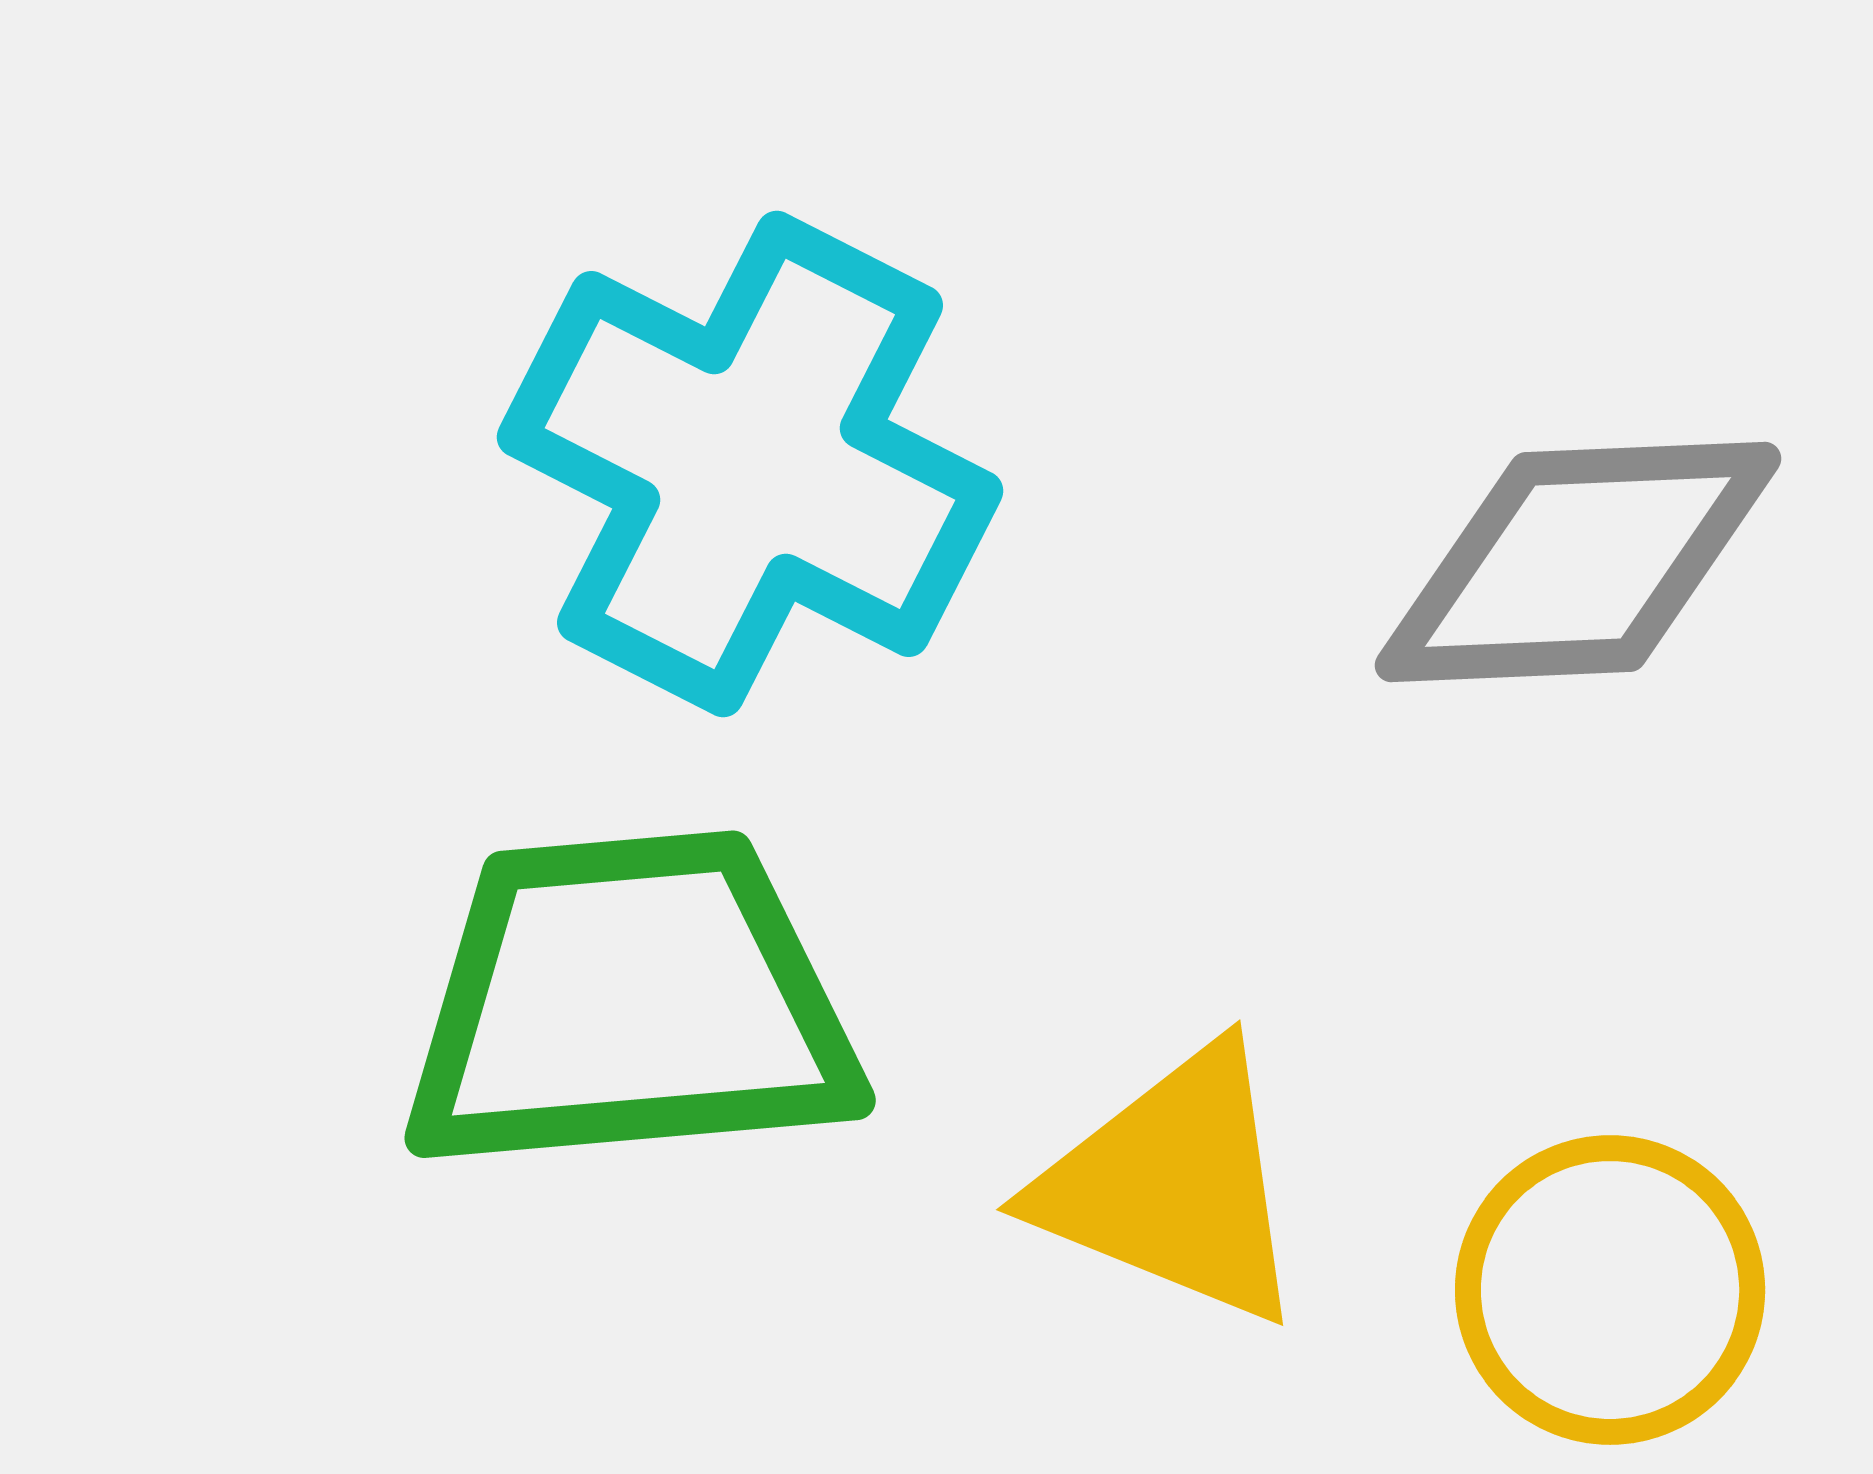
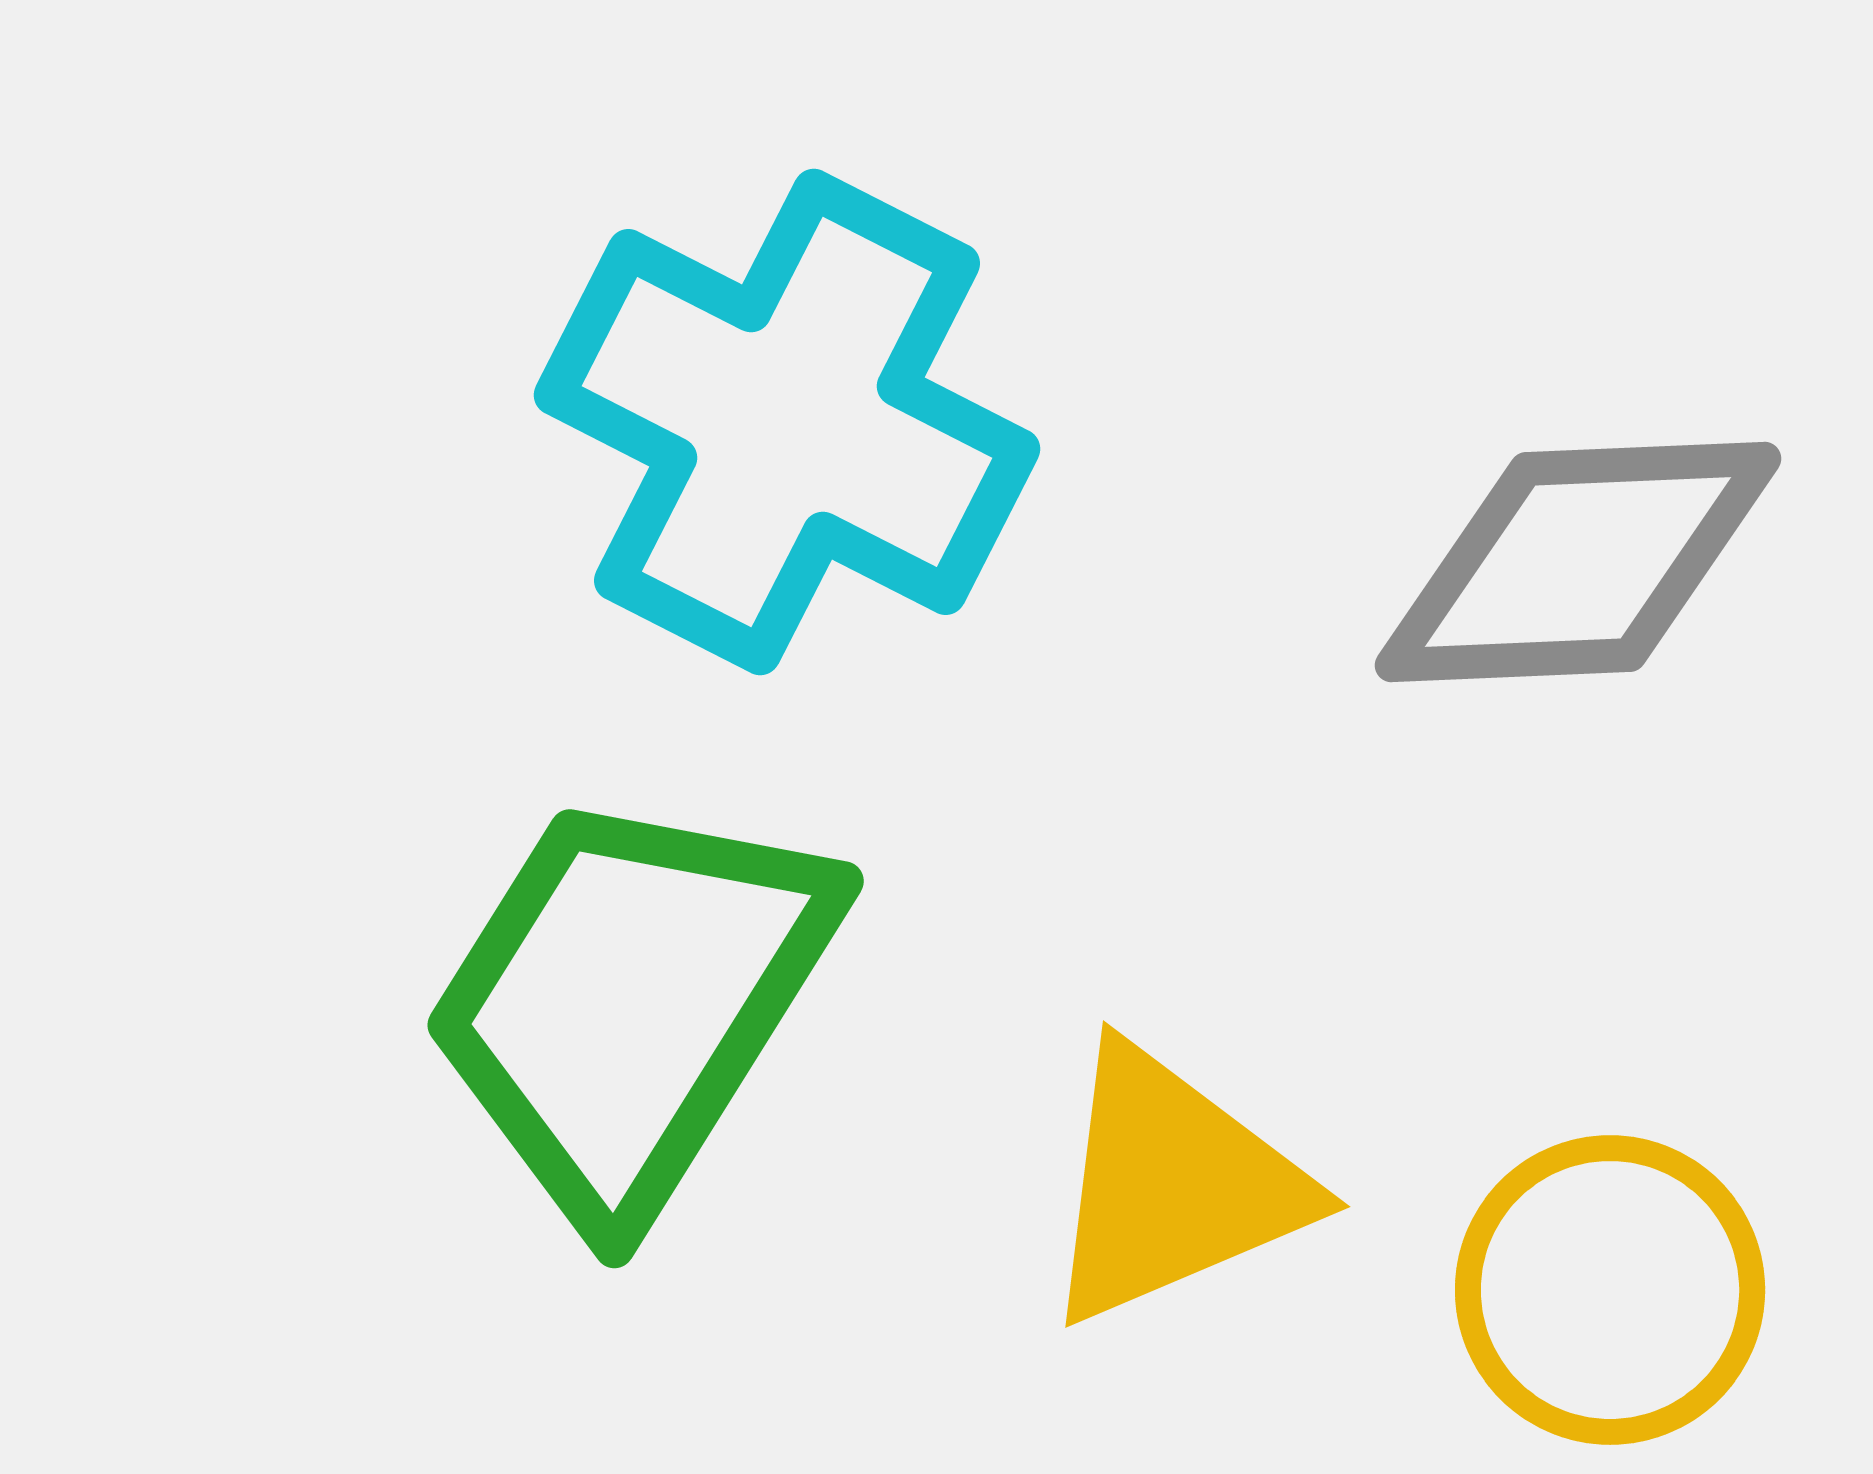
cyan cross: moved 37 px right, 42 px up
green trapezoid: rotated 53 degrees counterclockwise
yellow triangle: rotated 45 degrees counterclockwise
